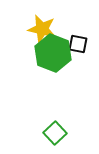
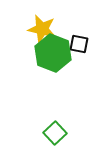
black square: moved 1 px right
